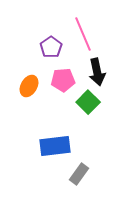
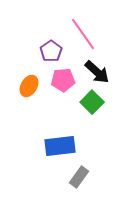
pink line: rotated 12 degrees counterclockwise
purple pentagon: moved 4 px down
black arrow: rotated 36 degrees counterclockwise
green square: moved 4 px right
blue rectangle: moved 5 px right
gray rectangle: moved 3 px down
